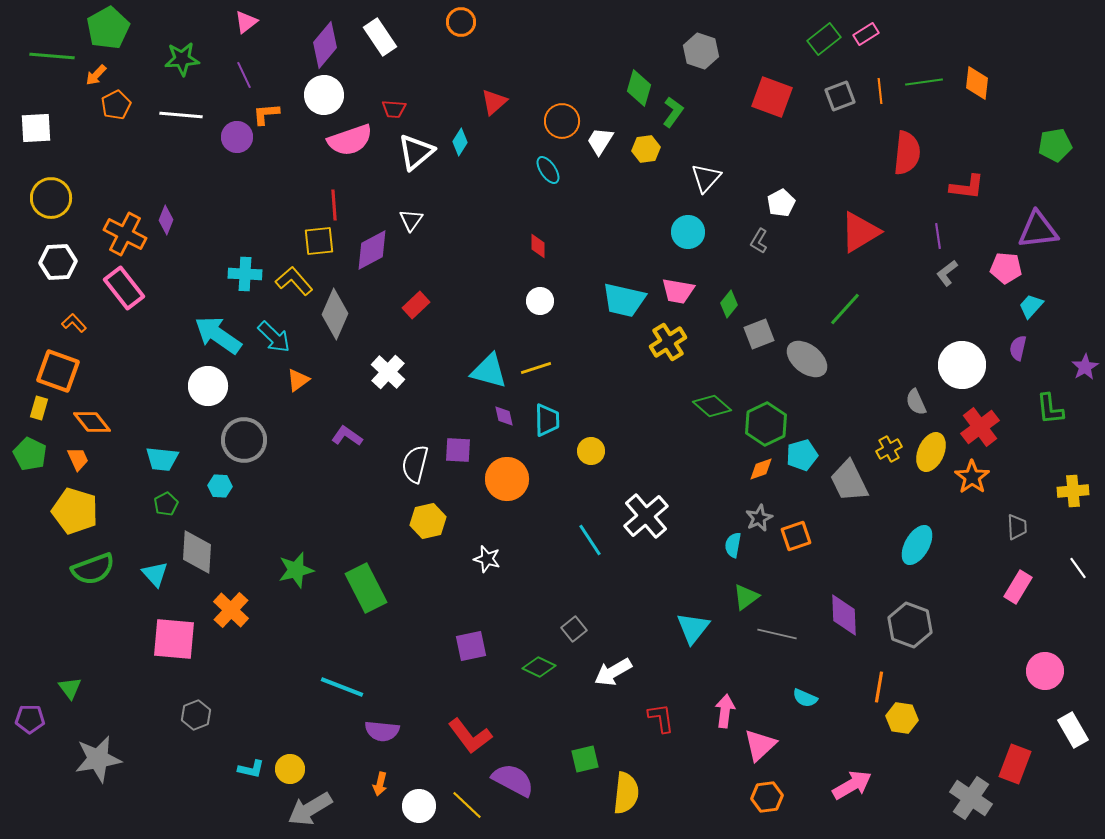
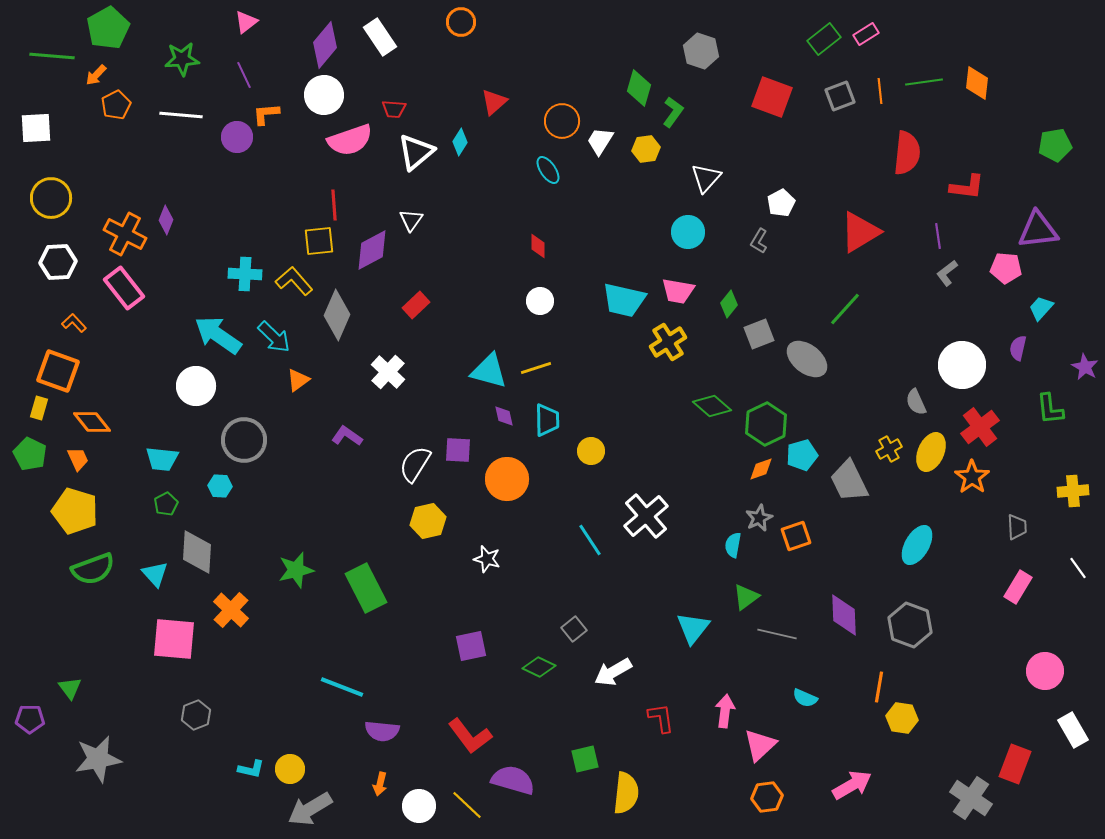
cyan trapezoid at (1031, 306): moved 10 px right, 2 px down
gray diamond at (335, 314): moved 2 px right, 1 px down
purple star at (1085, 367): rotated 12 degrees counterclockwise
white circle at (208, 386): moved 12 px left
white semicircle at (415, 464): rotated 18 degrees clockwise
purple semicircle at (513, 780): rotated 12 degrees counterclockwise
